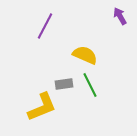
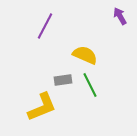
gray rectangle: moved 1 px left, 4 px up
